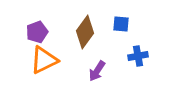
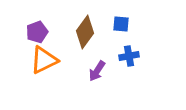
blue cross: moved 9 px left
